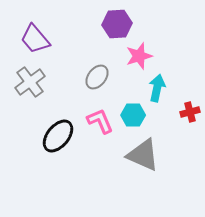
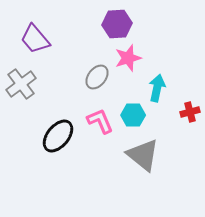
pink star: moved 11 px left, 2 px down
gray cross: moved 9 px left, 2 px down
gray triangle: rotated 15 degrees clockwise
